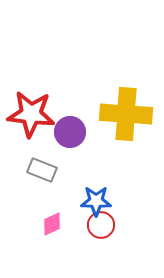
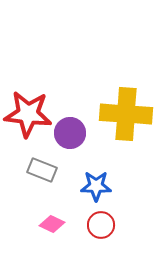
red star: moved 3 px left
purple circle: moved 1 px down
blue star: moved 15 px up
pink diamond: rotated 50 degrees clockwise
